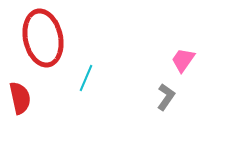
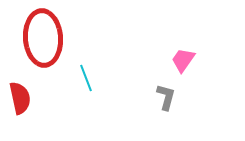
red ellipse: rotated 8 degrees clockwise
cyan line: rotated 44 degrees counterclockwise
gray L-shape: rotated 20 degrees counterclockwise
